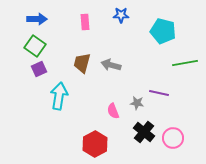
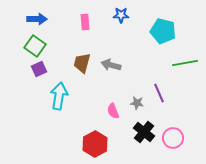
purple line: rotated 54 degrees clockwise
